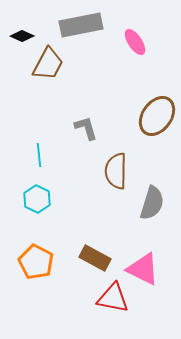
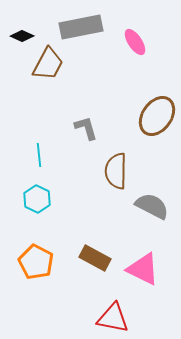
gray rectangle: moved 2 px down
gray semicircle: moved 3 px down; rotated 80 degrees counterclockwise
red triangle: moved 20 px down
